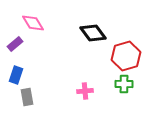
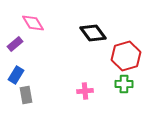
blue rectangle: rotated 12 degrees clockwise
gray rectangle: moved 1 px left, 2 px up
